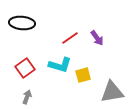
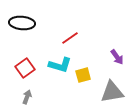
purple arrow: moved 20 px right, 19 px down
